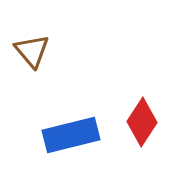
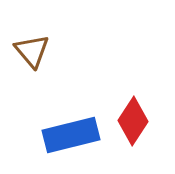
red diamond: moved 9 px left, 1 px up
